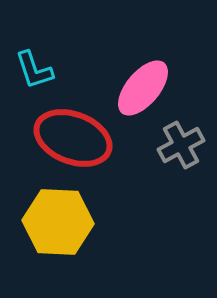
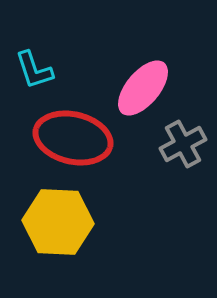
red ellipse: rotated 8 degrees counterclockwise
gray cross: moved 2 px right, 1 px up
